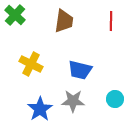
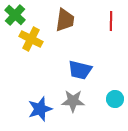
brown trapezoid: moved 1 px right, 1 px up
yellow cross: moved 25 px up
blue star: rotated 15 degrees clockwise
